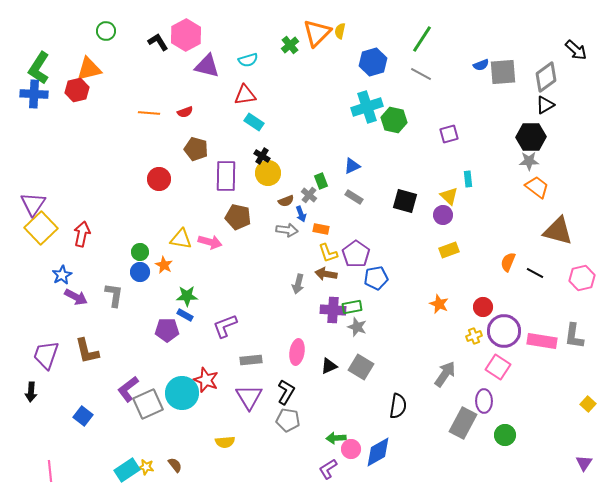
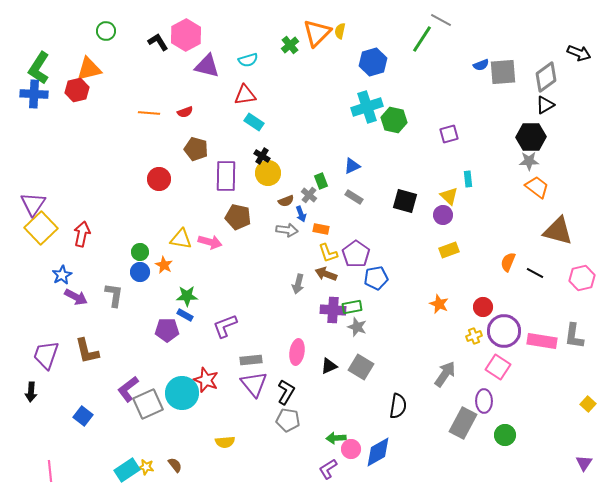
black arrow at (576, 50): moved 3 px right, 3 px down; rotated 20 degrees counterclockwise
gray line at (421, 74): moved 20 px right, 54 px up
brown arrow at (326, 274): rotated 10 degrees clockwise
purple triangle at (249, 397): moved 5 px right, 13 px up; rotated 8 degrees counterclockwise
